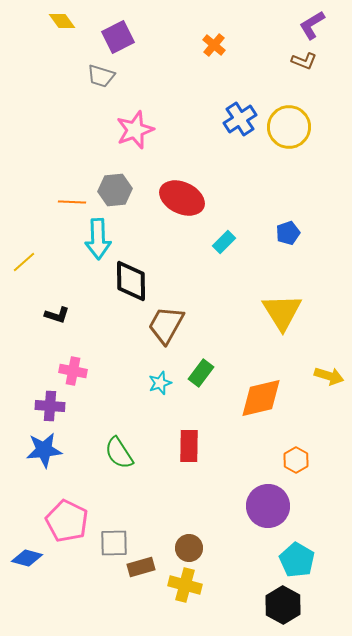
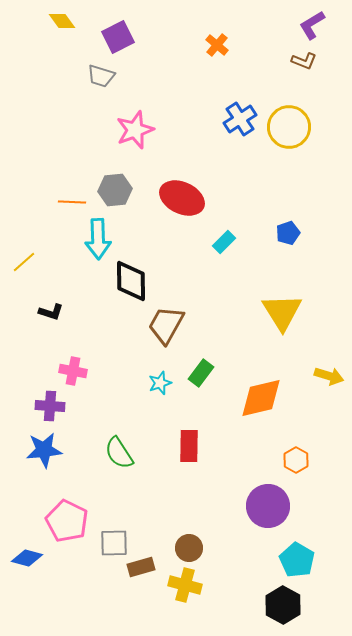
orange cross: moved 3 px right
black L-shape: moved 6 px left, 3 px up
